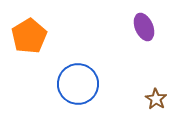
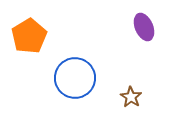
blue circle: moved 3 px left, 6 px up
brown star: moved 25 px left, 2 px up
